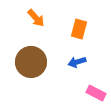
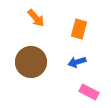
pink rectangle: moved 7 px left, 1 px up
